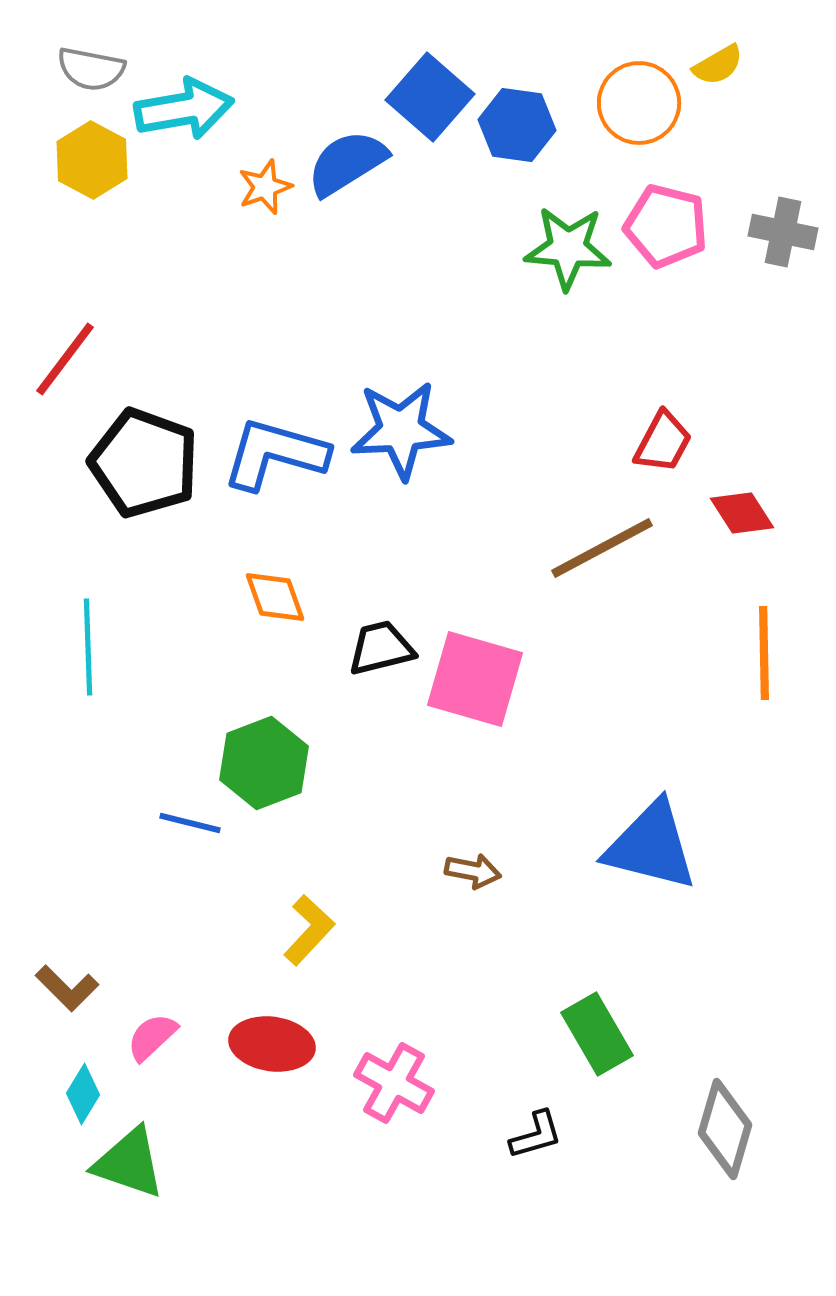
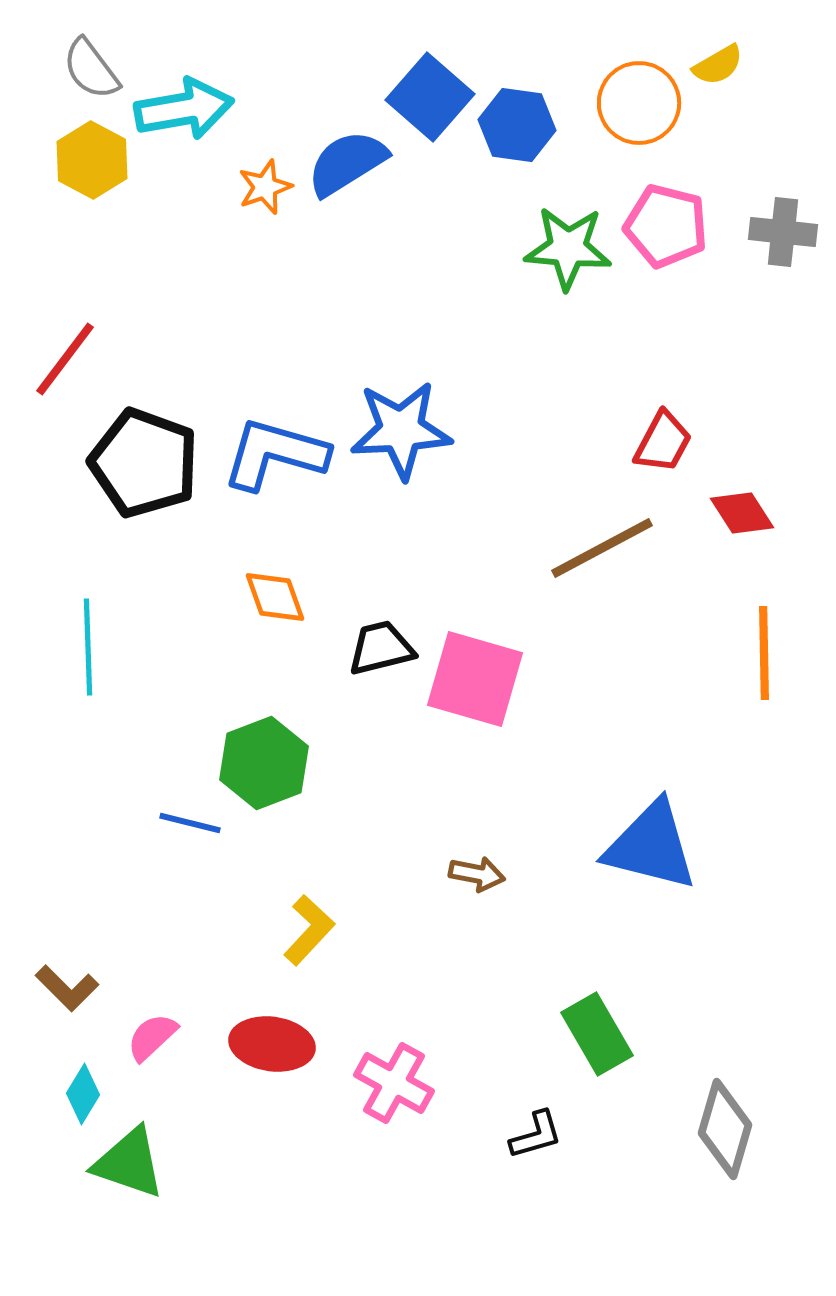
gray semicircle: rotated 42 degrees clockwise
gray cross: rotated 6 degrees counterclockwise
brown arrow: moved 4 px right, 3 px down
